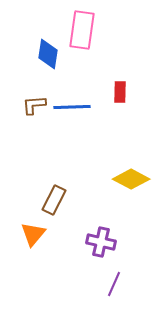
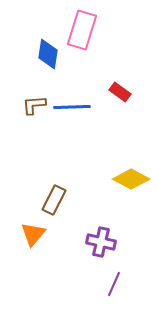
pink rectangle: rotated 9 degrees clockwise
red rectangle: rotated 55 degrees counterclockwise
